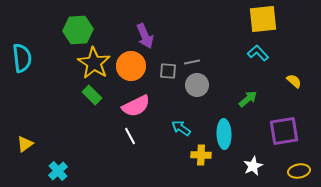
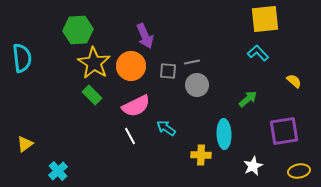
yellow square: moved 2 px right
cyan arrow: moved 15 px left
